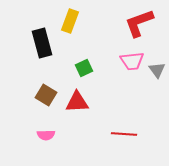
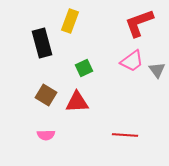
pink trapezoid: rotated 30 degrees counterclockwise
red line: moved 1 px right, 1 px down
